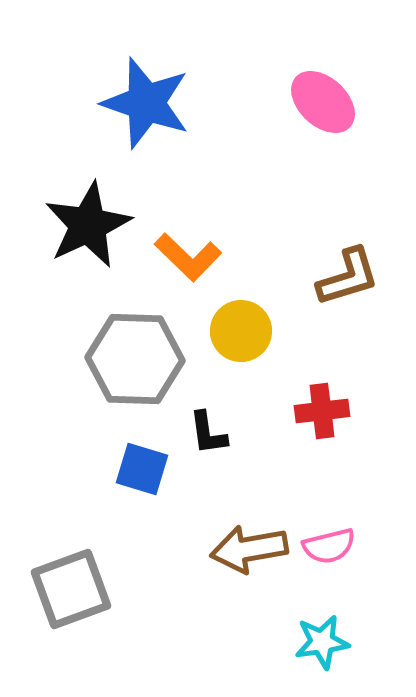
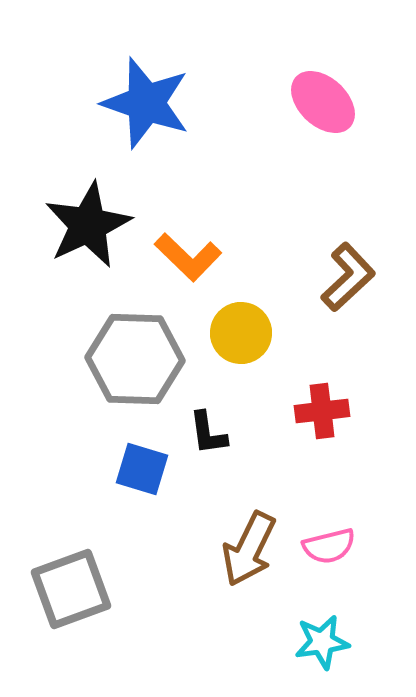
brown L-shape: rotated 26 degrees counterclockwise
yellow circle: moved 2 px down
brown arrow: rotated 54 degrees counterclockwise
